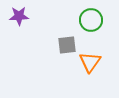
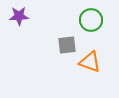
orange triangle: rotated 45 degrees counterclockwise
